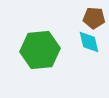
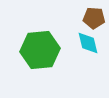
cyan diamond: moved 1 px left, 1 px down
